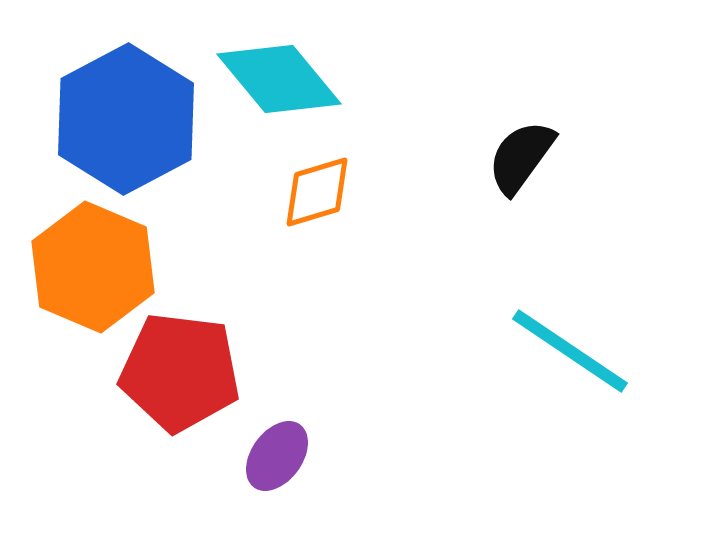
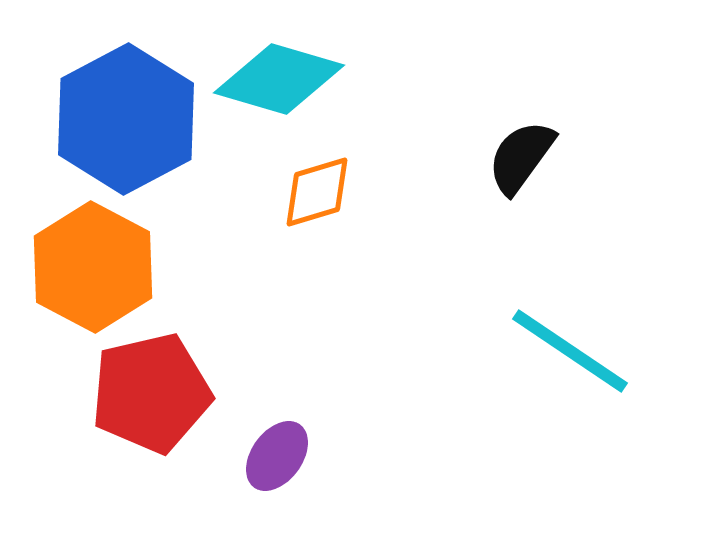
cyan diamond: rotated 34 degrees counterclockwise
orange hexagon: rotated 5 degrees clockwise
red pentagon: moved 29 px left, 21 px down; rotated 20 degrees counterclockwise
